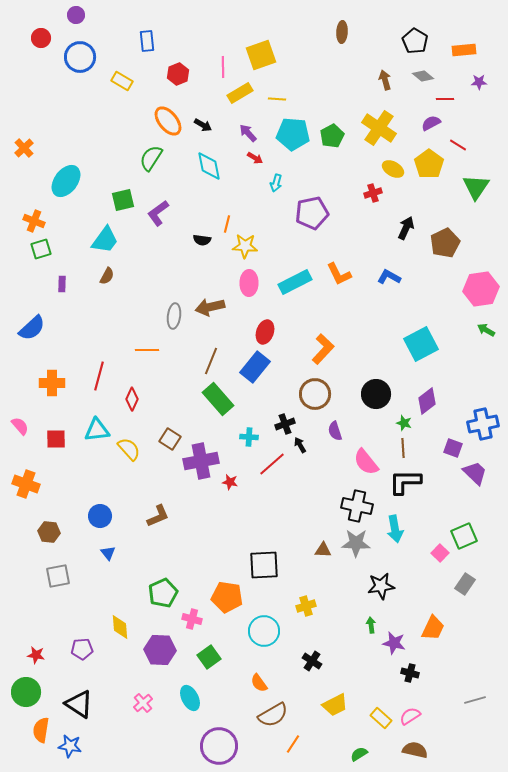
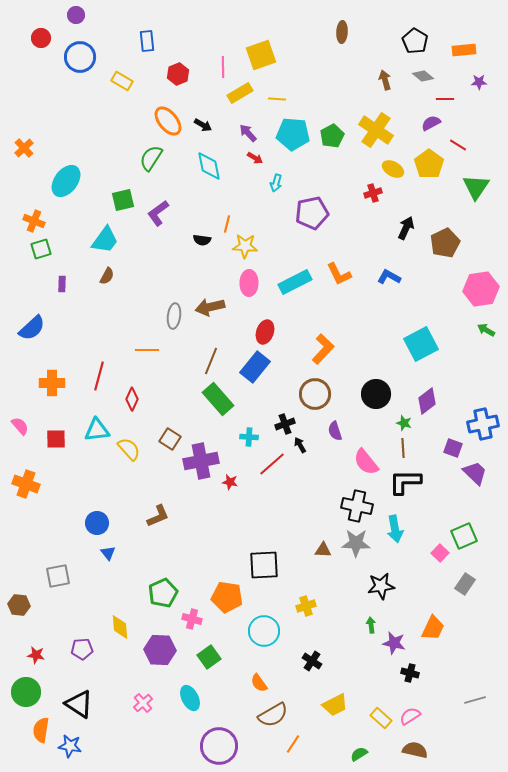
yellow cross at (379, 128): moved 3 px left, 2 px down
blue circle at (100, 516): moved 3 px left, 7 px down
brown hexagon at (49, 532): moved 30 px left, 73 px down
